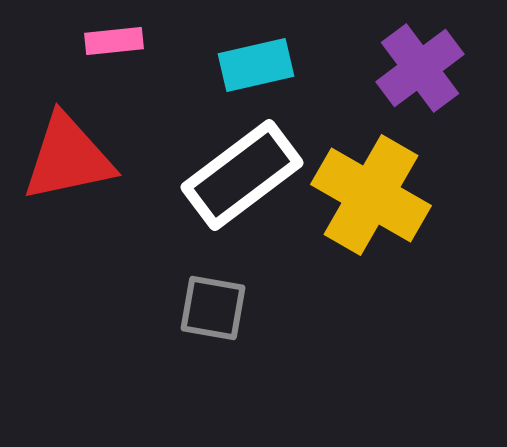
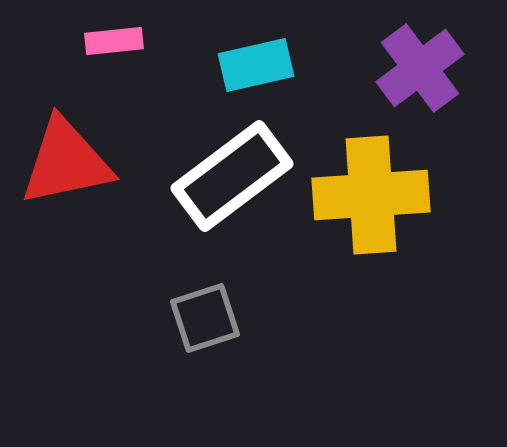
red triangle: moved 2 px left, 4 px down
white rectangle: moved 10 px left, 1 px down
yellow cross: rotated 34 degrees counterclockwise
gray square: moved 8 px left, 10 px down; rotated 28 degrees counterclockwise
